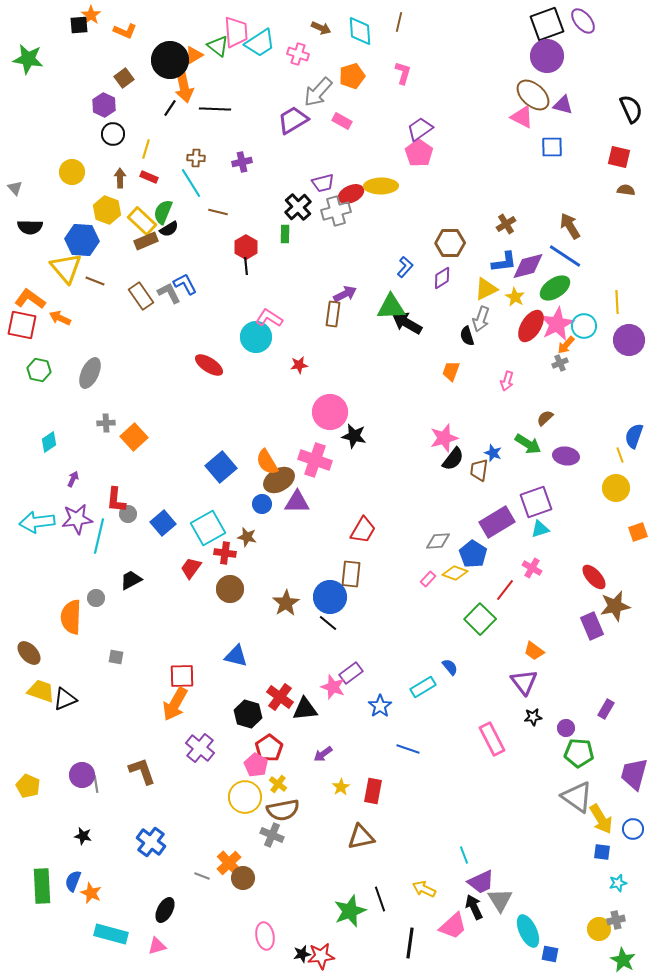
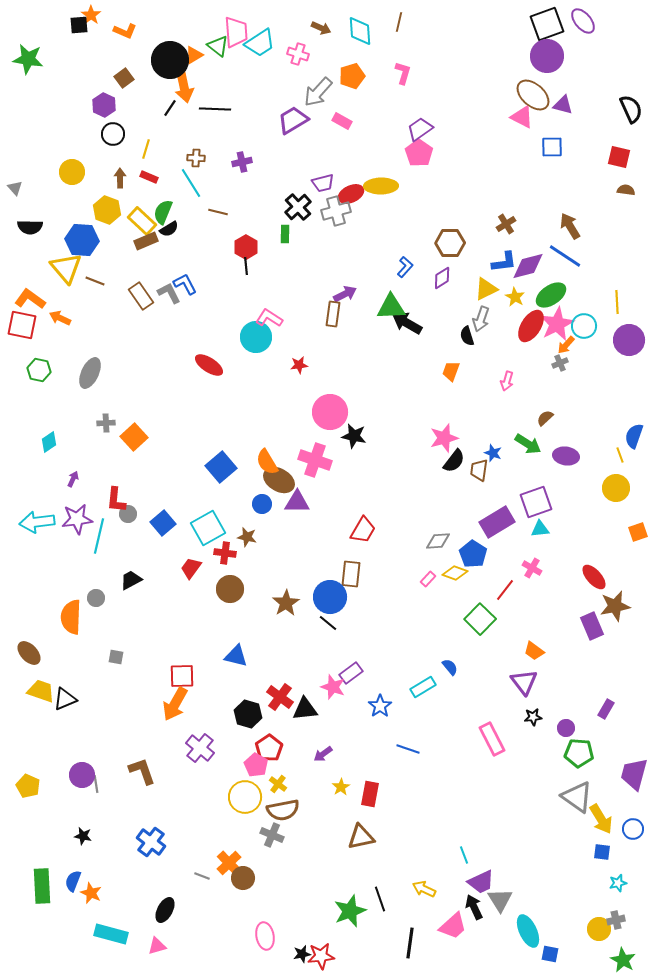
green ellipse at (555, 288): moved 4 px left, 7 px down
black semicircle at (453, 459): moved 1 px right, 2 px down
brown ellipse at (279, 480): rotated 60 degrees clockwise
cyan triangle at (540, 529): rotated 12 degrees clockwise
red rectangle at (373, 791): moved 3 px left, 3 px down
